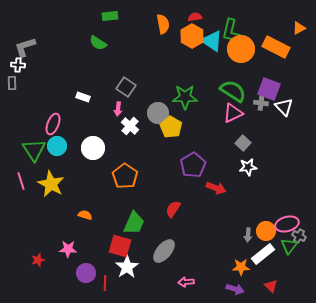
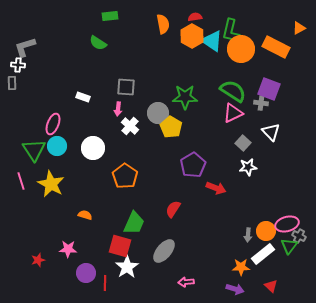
gray square at (126, 87): rotated 30 degrees counterclockwise
white triangle at (284, 107): moved 13 px left, 25 px down
